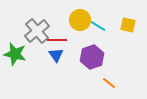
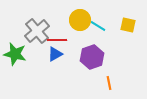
blue triangle: moved 1 px left, 1 px up; rotated 35 degrees clockwise
orange line: rotated 40 degrees clockwise
